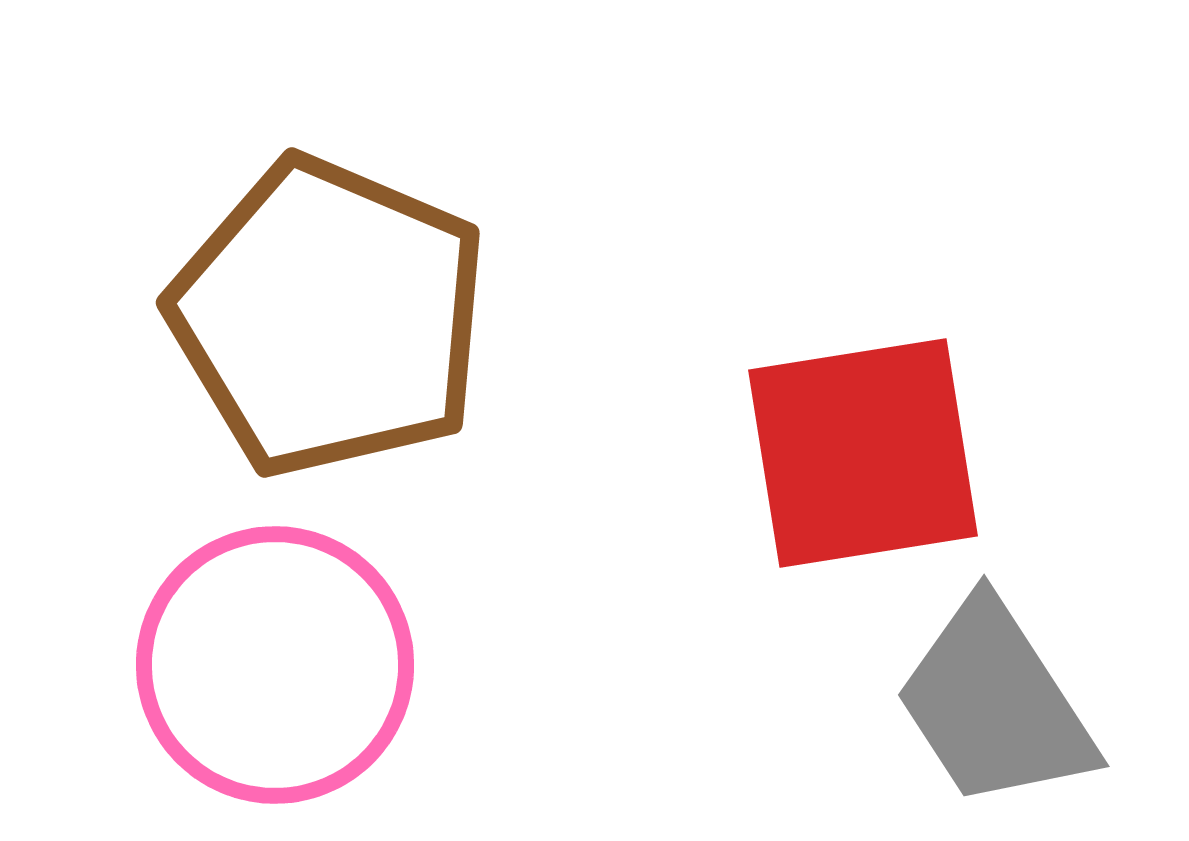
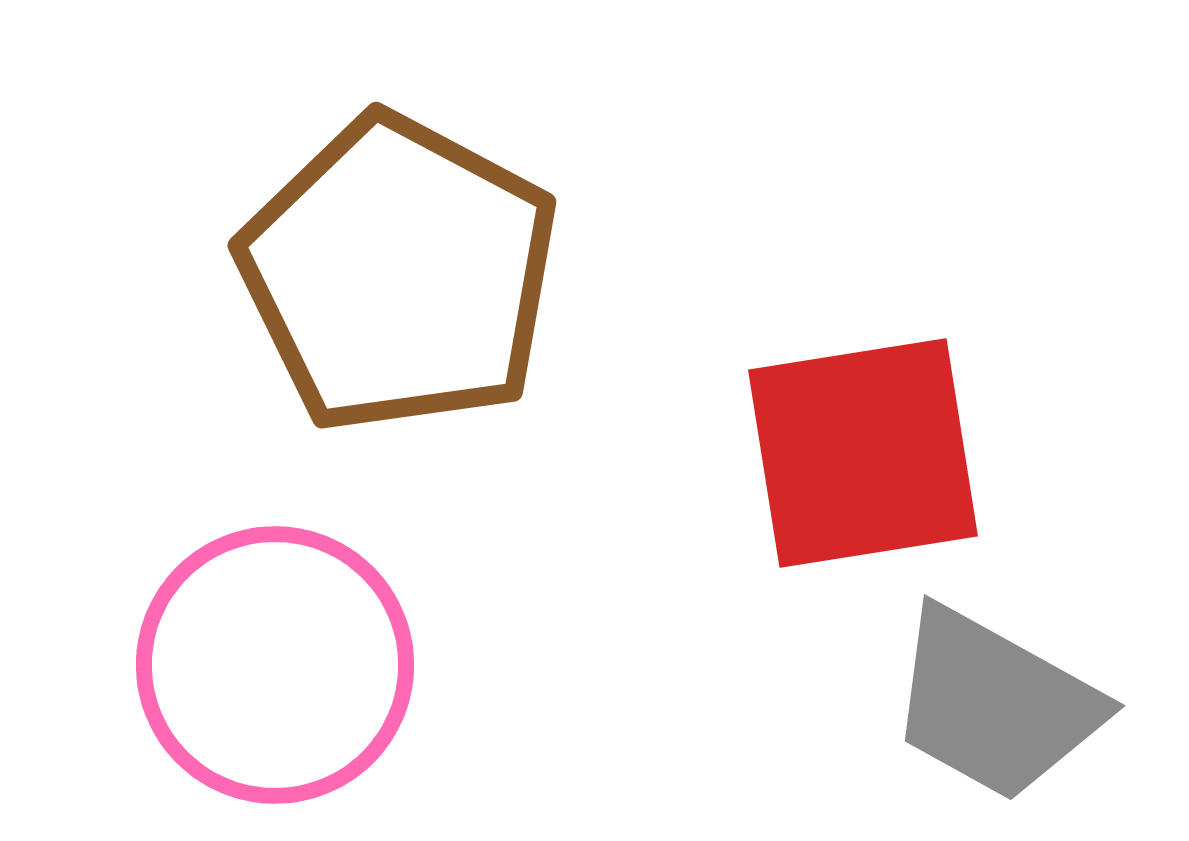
brown pentagon: moved 70 px right, 43 px up; rotated 5 degrees clockwise
gray trapezoid: rotated 28 degrees counterclockwise
